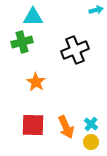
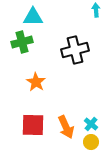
cyan arrow: rotated 80 degrees counterclockwise
black cross: rotated 8 degrees clockwise
